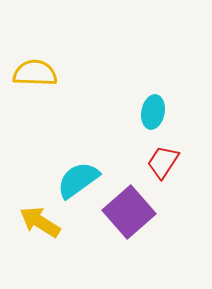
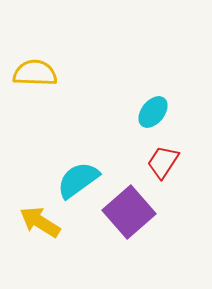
cyan ellipse: rotated 28 degrees clockwise
